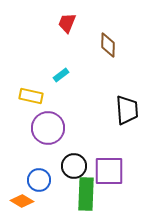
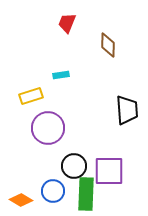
cyan rectangle: rotated 28 degrees clockwise
yellow rectangle: rotated 30 degrees counterclockwise
blue circle: moved 14 px right, 11 px down
orange diamond: moved 1 px left, 1 px up
